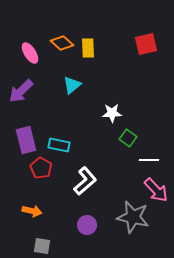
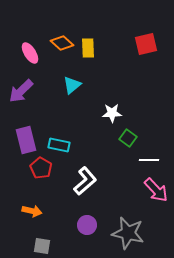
gray star: moved 5 px left, 16 px down
